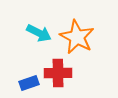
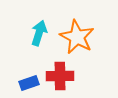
cyan arrow: rotated 100 degrees counterclockwise
red cross: moved 2 px right, 3 px down
